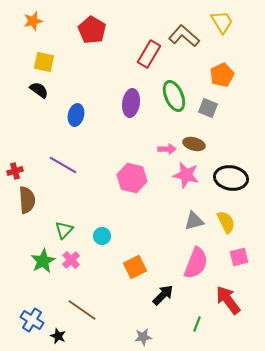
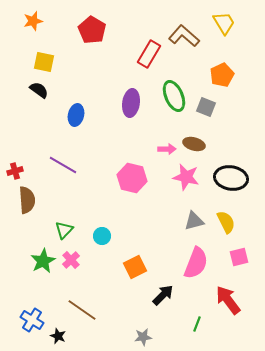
yellow trapezoid: moved 2 px right, 1 px down
gray square: moved 2 px left, 1 px up
pink star: moved 2 px down
